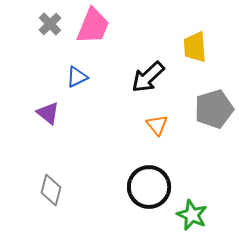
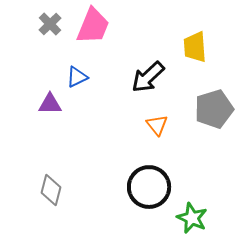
purple triangle: moved 2 px right, 9 px up; rotated 40 degrees counterclockwise
green star: moved 3 px down
